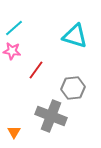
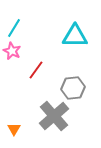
cyan line: rotated 18 degrees counterclockwise
cyan triangle: rotated 16 degrees counterclockwise
pink star: rotated 18 degrees clockwise
gray cross: moved 3 px right; rotated 28 degrees clockwise
orange triangle: moved 3 px up
